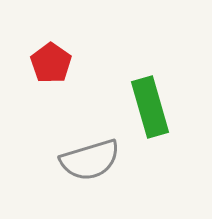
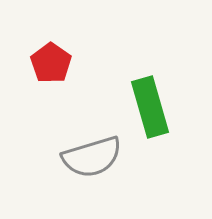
gray semicircle: moved 2 px right, 3 px up
